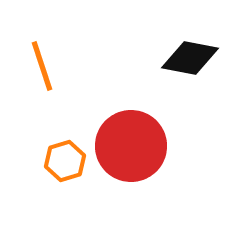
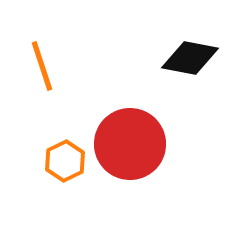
red circle: moved 1 px left, 2 px up
orange hexagon: rotated 9 degrees counterclockwise
